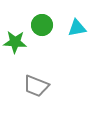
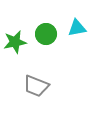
green circle: moved 4 px right, 9 px down
green star: rotated 15 degrees counterclockwise
